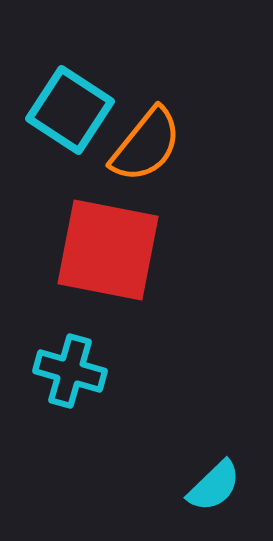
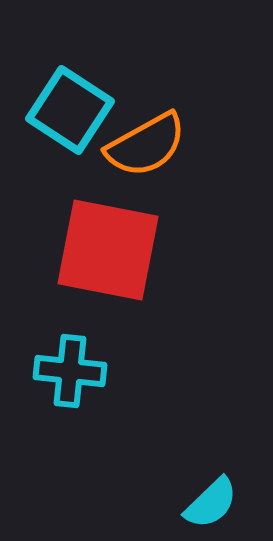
orange semicircle: rotated 22 degrees clockwise
cyan cross: rotated 10 degrees counterclockwise
cyan semicircle: moved 3 px left, 17 px down
